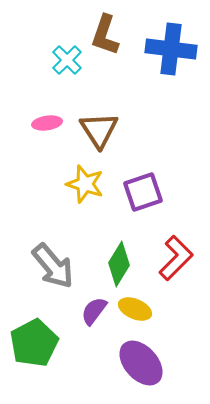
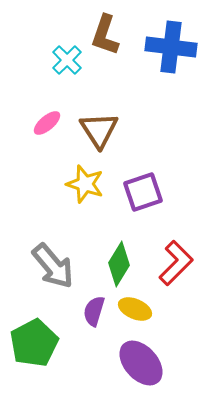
blue cross: moved 2 px up
pink ellipse: rotated 32 degrees counterclockwise
red L-shape: moved 5 px down
purple semicircle: rotated 20 degrees counterclockwise
